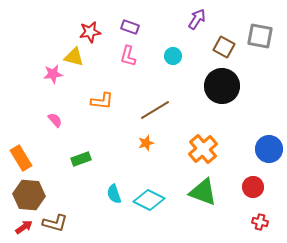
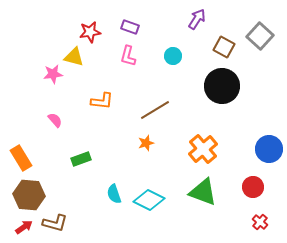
gray square: rotated 32 degrees clockwise
red cross: rotated 28 degrees clockwise
